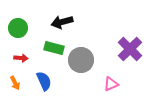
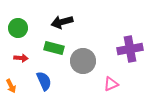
purple cross: rotated 35 degrees clockwise
gray circle: moved 2 px right, 1 px down
orange arrow: moved 4 px left, 3 px down
